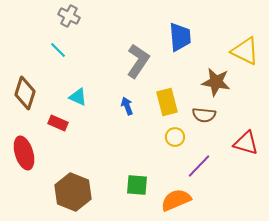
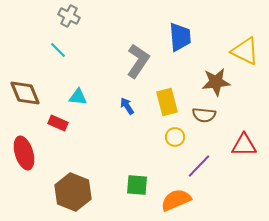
brown star: rotated 16 degrees counterclockwise
brown diamond: rotated 40 degrees counterclockwise
cyan triangle: rotated 18 degrees counterclockwise
blue arrow: rotated 12 degrees counterclockwise
red triangle: moved 2 px left, 2 px down; rotated 16 degrees counterclockwise
